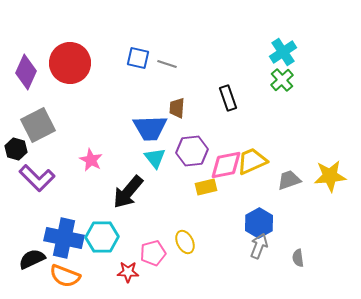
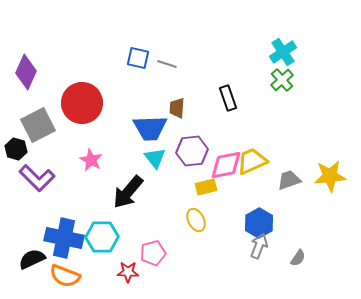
red circle: moved 12 px right, 40 px down
yellow ellipse: moved 11 px right, 22 px up
gray semicircle: rotated 138 degrees counterclockwise
